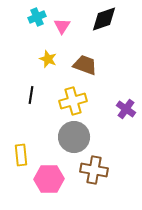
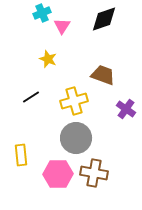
cyan cross: moved 5 px right, 4 px up
brown trapezoid: moved 18 px right, 10 px down
black line: moved 2 px down; rotated 48 degrees clockwise
yellow cross: moved 1 px right
gray circle: moved 2 px right, 1 px down
brown cross: moved 3 px down
pink hexagon: moved 9 px right, 5 px up
